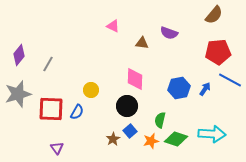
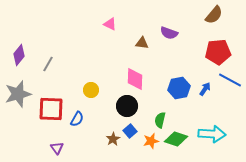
pink triangle: moved 3 px left, 2 px up
blue semicircle: moved 7 px down
